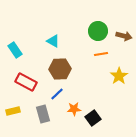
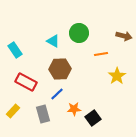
green circle: moved 19 px left, 2 px down
yellow star: moved 2 px left
yellow rectangle: rotated 32 degrees counterclockwise
